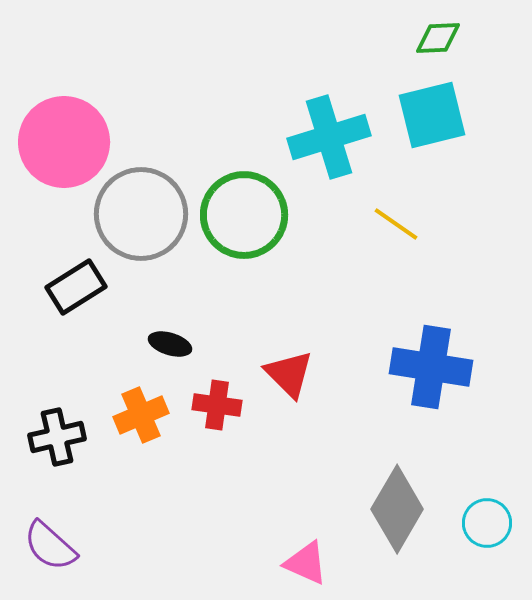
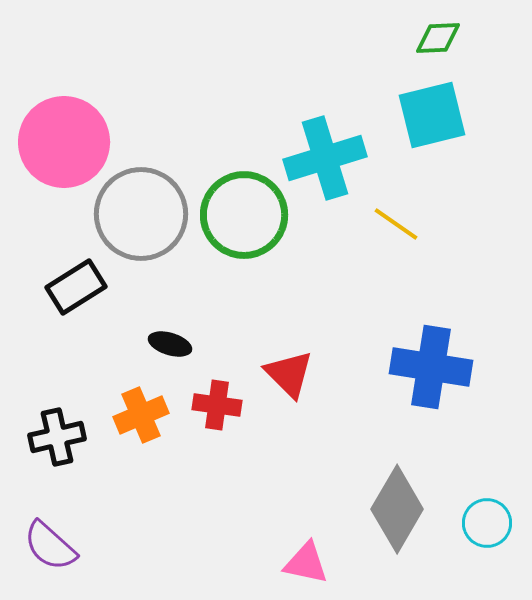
cyan cross: moved 4 px left, 21 px down
pink triangle: rotated 12 degrees counterclockwise
